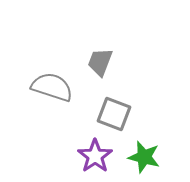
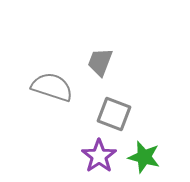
purple star: moved 4 px right
